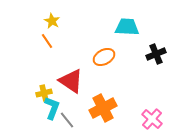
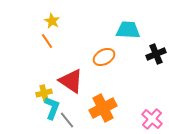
cyan trapezoid: moved 1 px right, 3 px down
